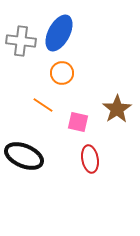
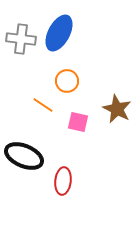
gray cross: moved 2 px up
orange circle: moved 5 px right, 8 px down
brown star: rotated 12 degrees counterclockwise
red ellipse: moved 27 px left, 22 px down; rotated 16 degrees clockwise
